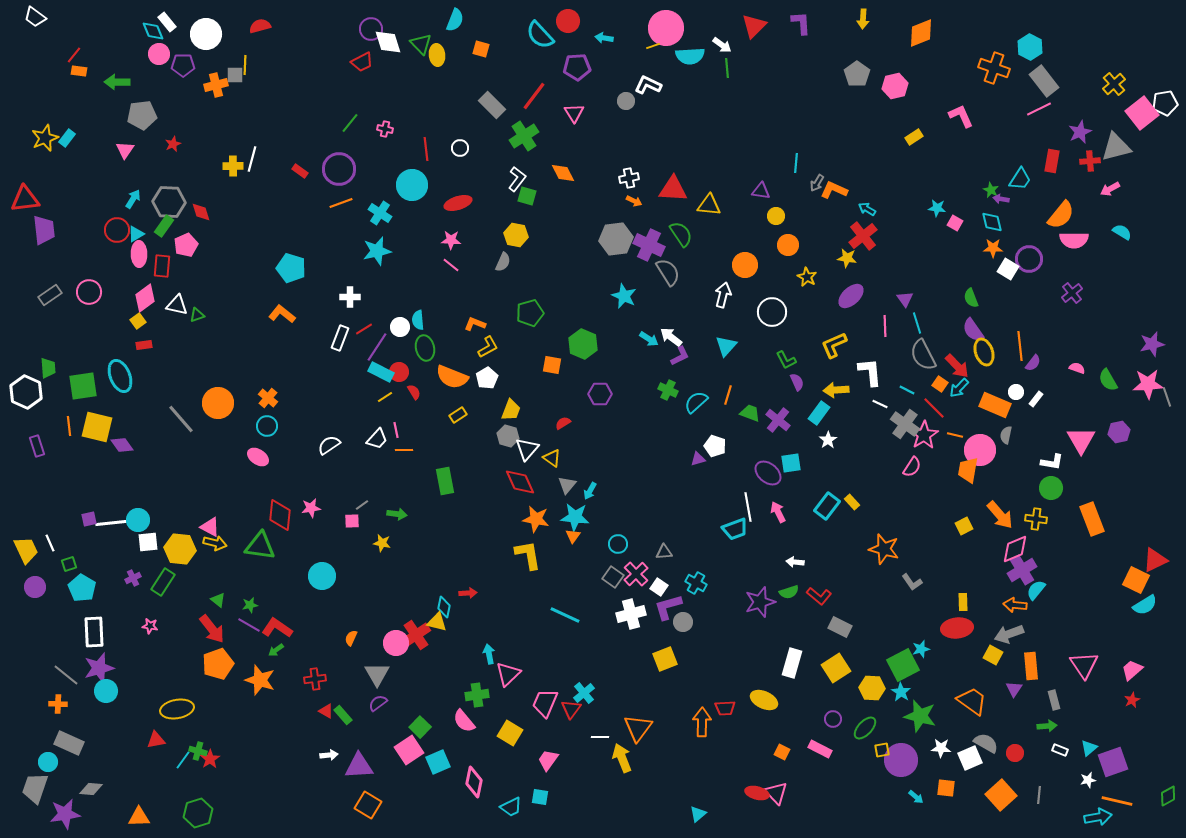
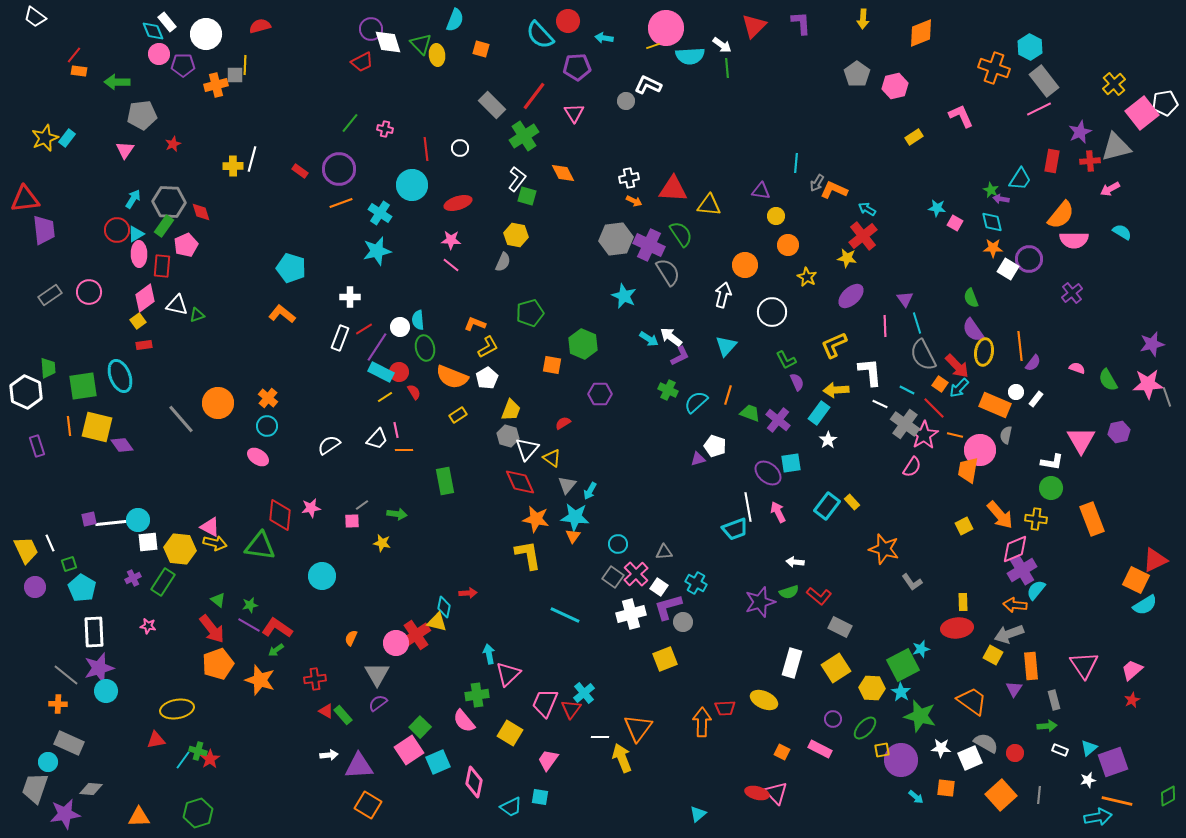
yellow ellipse at (984, 352): rotated 28 degrees clockwise
pink star at (150, 626): moved 2 px left
